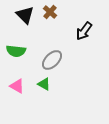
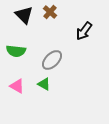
black triangle: moved 1 px left
